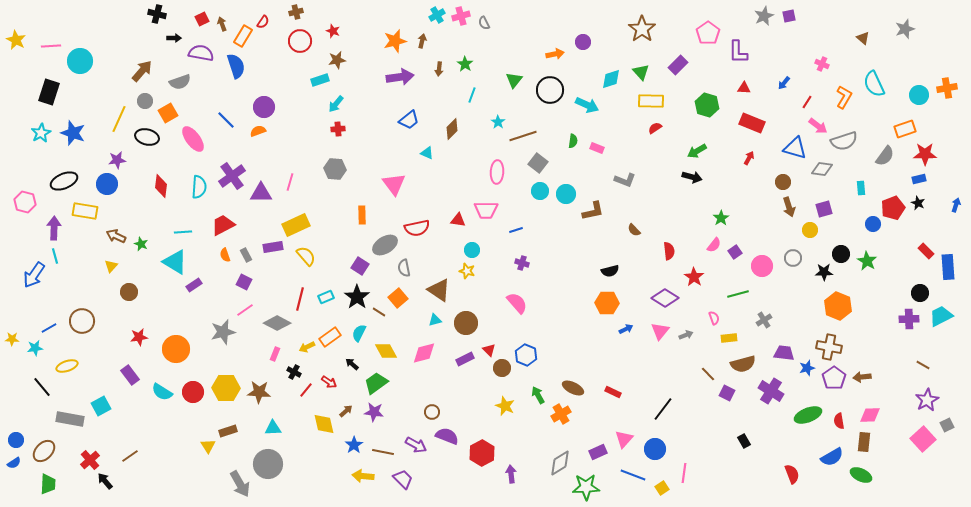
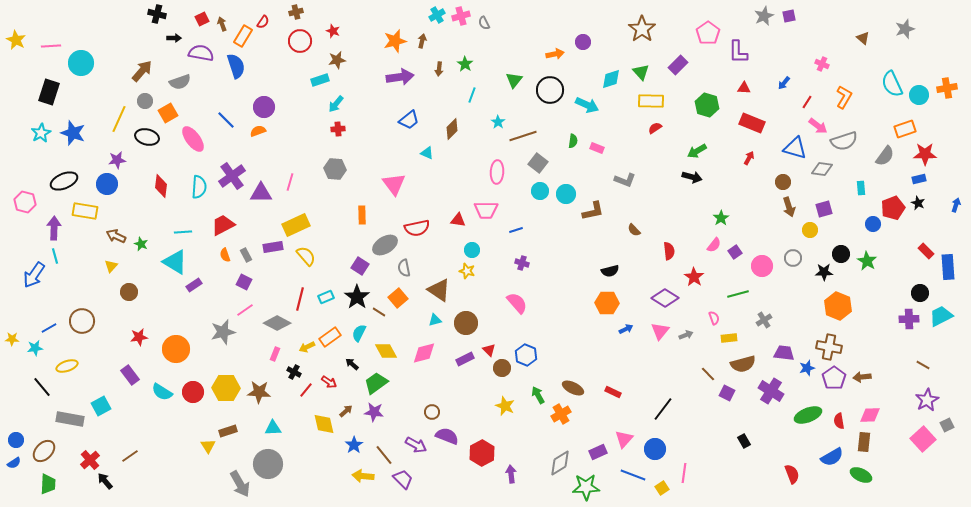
cyan circle at (80, 61): moved 1 px right, 2 px down
cyan semicircle at (874, 84): moved 18 px right
brown line at (383, 452): moved 1 px right, 3 px down; rotated 40 degrees clockwise
